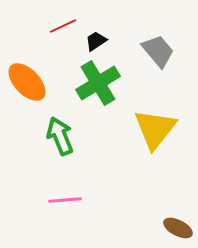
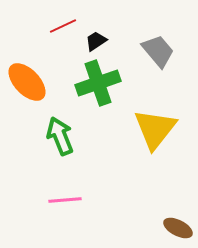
green cross: rotated 12 degrees clockwise
